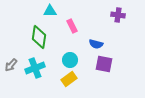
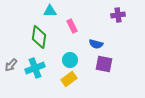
purple cross: rotated 16 degrees counterclockwise
